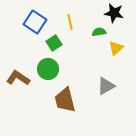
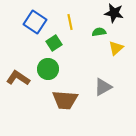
gray triangle: moved 3 px left, 1 px down
brown trapezoid: rotated 72 degrees counterclockwise
